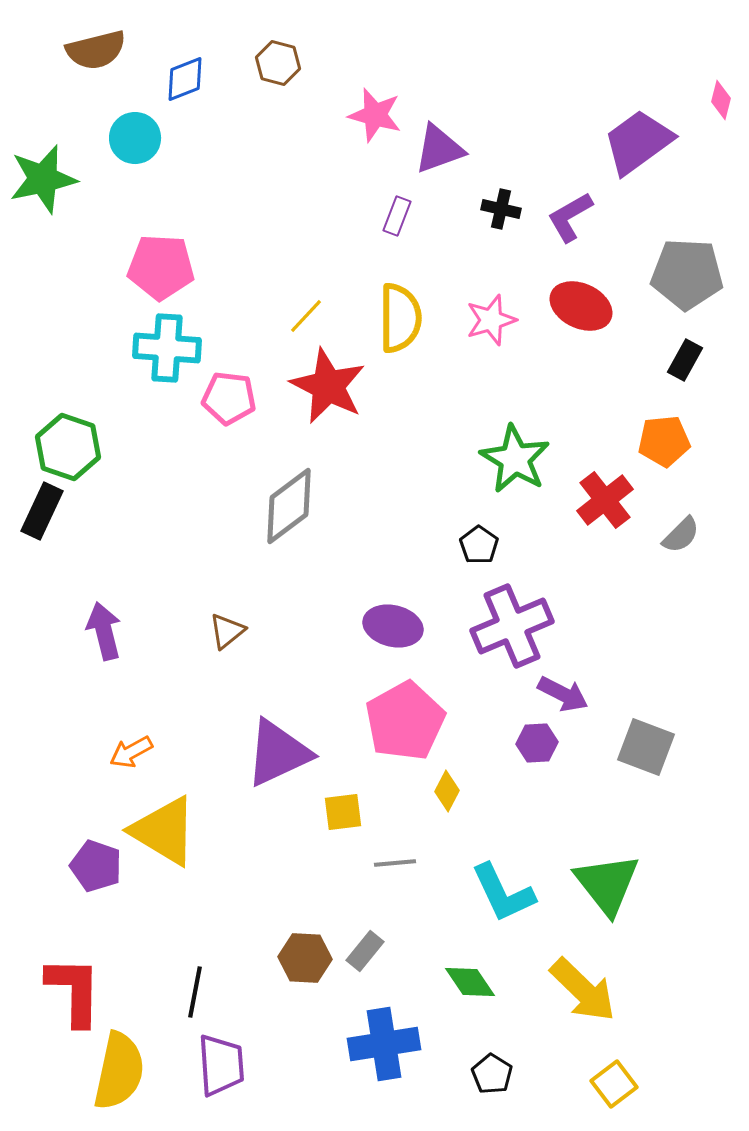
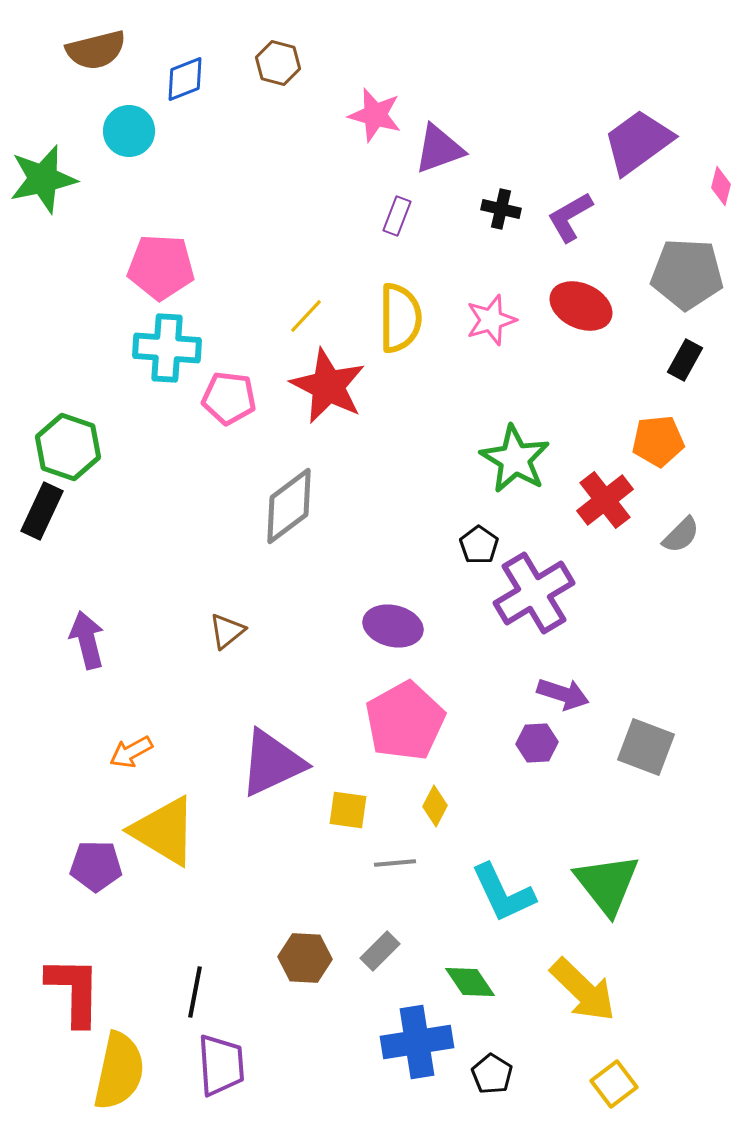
pink diamond at (721, 100): moved 86 px down
cyan circle at (135, 138): moved 6 px left, 7 px up
orange pentagon at (664, 441): moved 6 px left
purple cross at (512, 626): moved 22 px right, 33 px up; rotated 8 degrees counterclockwise
purple arrow at (104, 631): moved 17 px left, 9 px down
purple arrow at (563, 694): rotated 9 degrees counterclockwise
purple triangle at (278, 753): moved 6 px left, 10 px down
yellow diamond at (447, 791): moved 12 px left, 15 px down
yellow square at (343, 812): moved 5 px right, 2 px up; rotated 15 degrees clockwise
purple pentagon at (96, 866): rotated 18 degrees counterclockwise
gray rectangle at (365, 951): moved 15 px right; rotated 6 degrees clockwise
blue cross at (384, 1044): moved 33 px right, 2 px up
